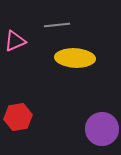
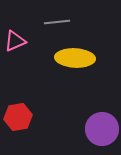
gray line: moved 3 px up
